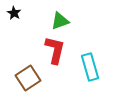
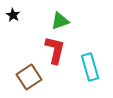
black star: moved 1 px left, 2 px down
brown square: moved 1 px right, 1 px up
